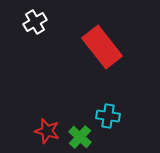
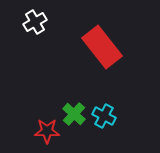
cyan cross: moved 4 px left; rotated 20 degrees clockwise
red star: rotated 15 degrees counterclockwise
green cross: moved 6 px left, 23 px up
